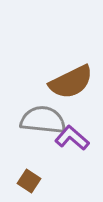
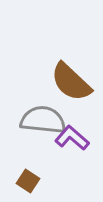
brown semicircle: rotated 69 degrees clockwise
brown square: moved 1 px left
